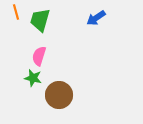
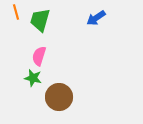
brown circle: moved 2 px down
